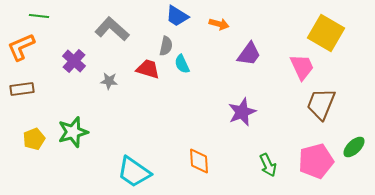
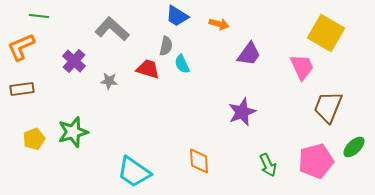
brown trapezoid: moved 7 px right, 3 px down
